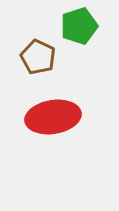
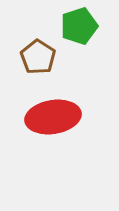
brown pentagon: rotated 8 degrees clockwise
